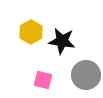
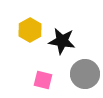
yellow hexagon: moved 1 px left, 2 px up
gray circle: moved 1 px left, 1 px up
